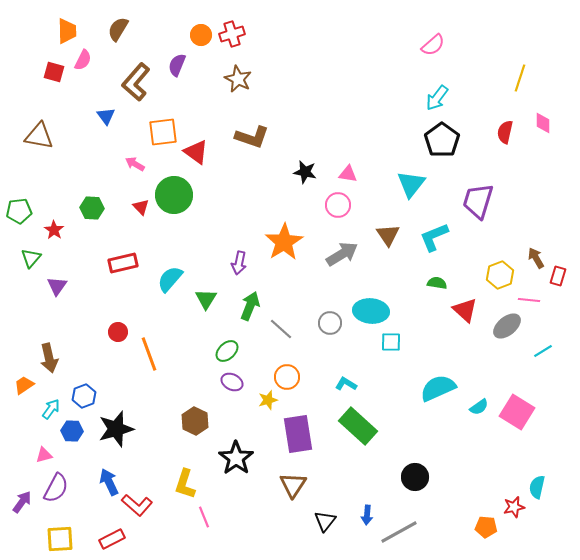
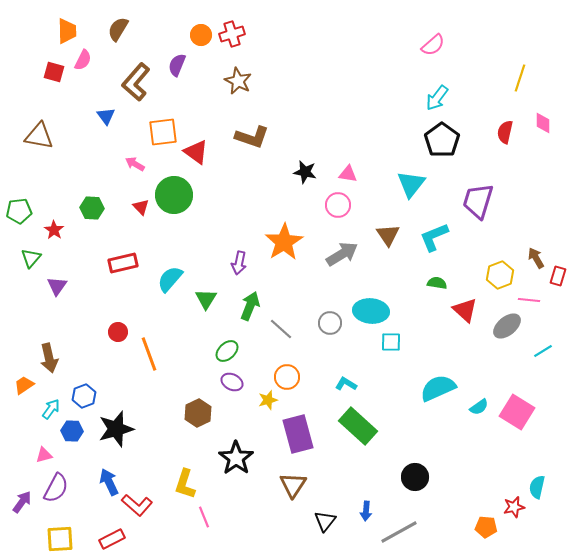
brown star at (238, 79): moved 2 px down
brown hexagon at (195, 421): moved 3 px right, 8 px up; rotated 8 degrees clockwise
purple rectangle at (298, 434): rotated 6 degrees counterclockwise
blue arrow at (367, 515): moved 1 px left, 4 px up
